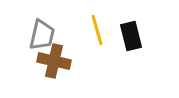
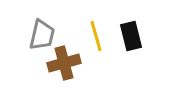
yellow line: moved 1 px left, 6 px down
brown cross: moved 10 px right, 2 px down; rotated 28 degrees counterclockwise
